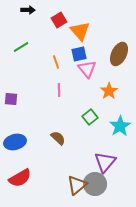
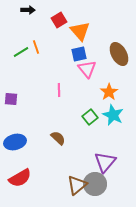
green line: moved 5 px down
brown ellipse: rotated 55 degrees counterclockwise
orange line: moved 20 px left, 15 px up
orange star: moved 1 px down
cyan star: moved 7 px left, 11 px up; rotated 15 degrees counterclockwise
